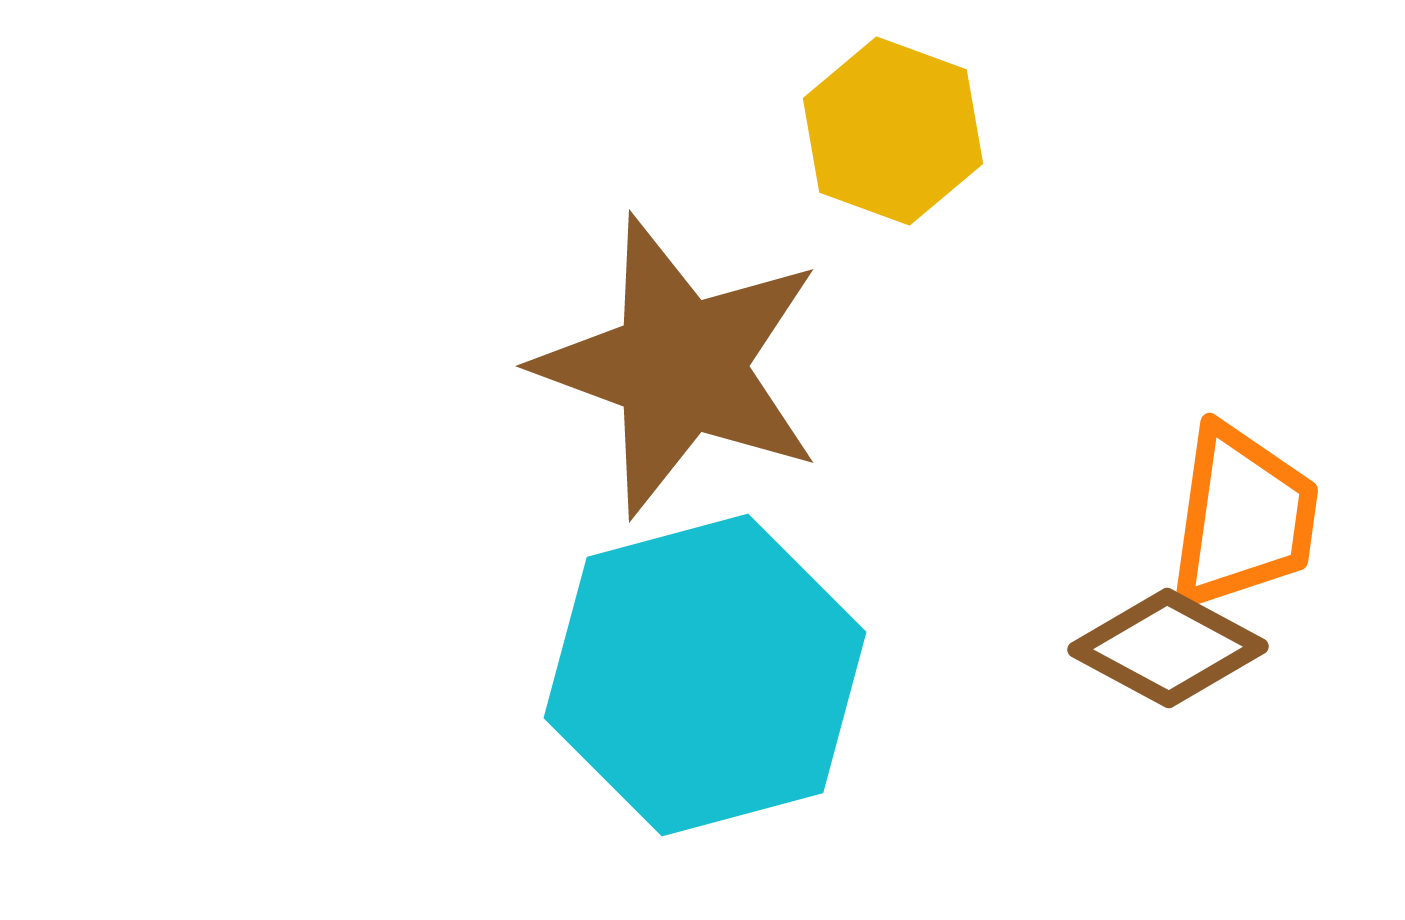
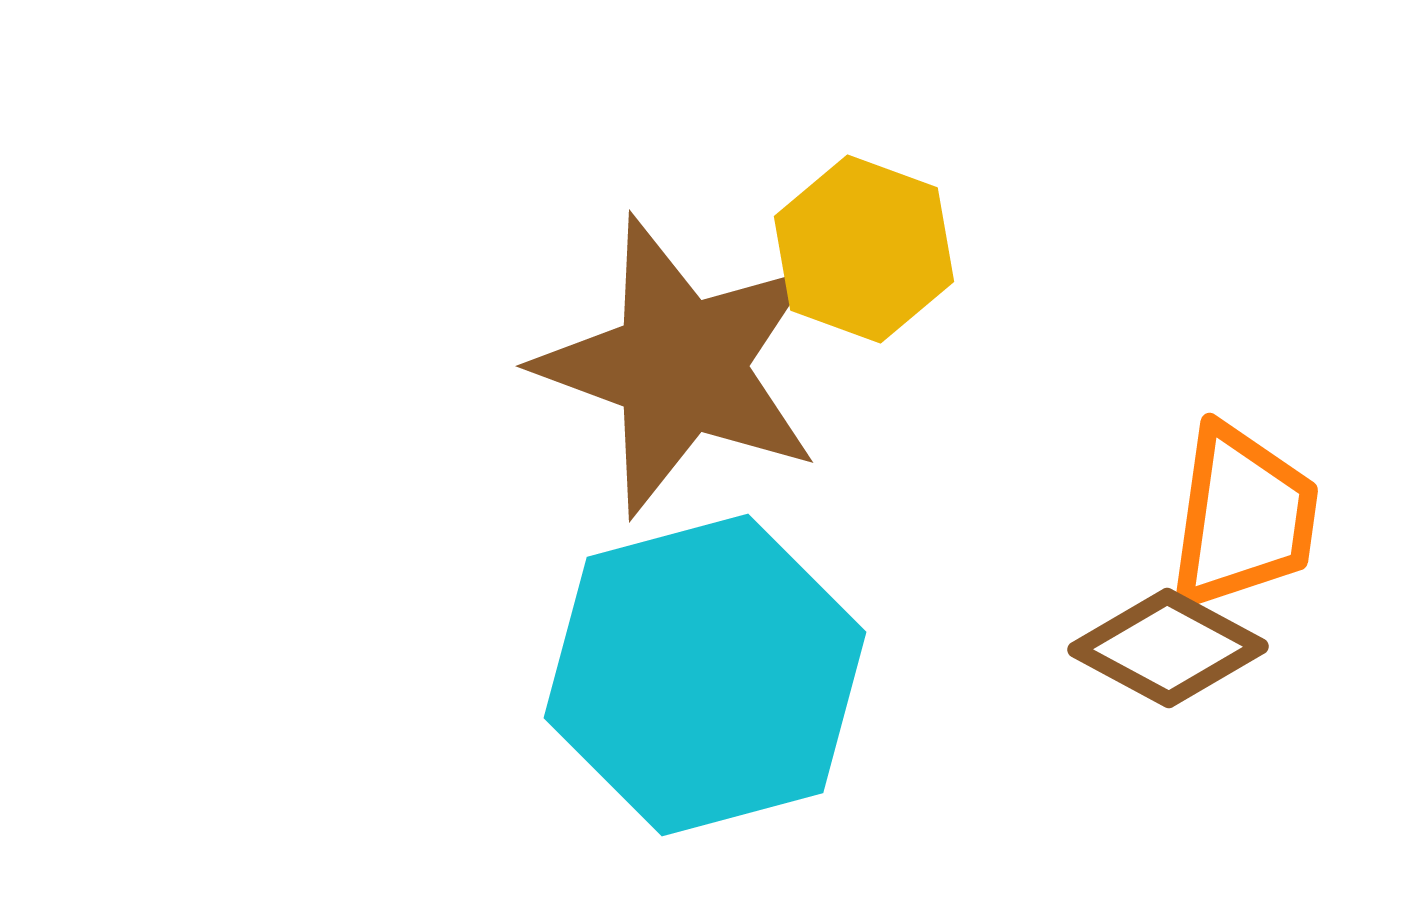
yellow hexagon: moved 29 px left, 118 px down
